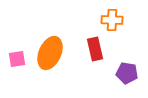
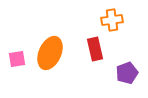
orange cross: rotated 10 degrees counterclockwise
purple pentagon: rotated 30 degrees counterclockwise
